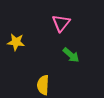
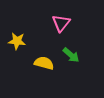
yellow star: moved 1 px right, 1 px up
yellow semicircle: moved 1 px right, 22 px up; rotated 102 degrees clockwise
